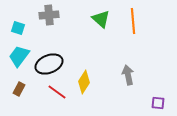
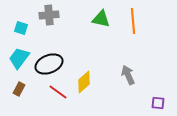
green triangle: rotated 30 degrees counterclockwise
cyan square: moved 3 px right
cyan trapezoid: moved 2 px down
gray arrow: rotated 12 degrees counterclockwise
yellow diamond: rotated 15 degrees clockwise
red line: moved 1 px right
